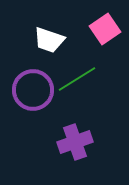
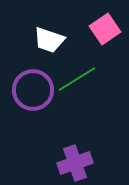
purple cross: moved 21 px down
